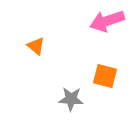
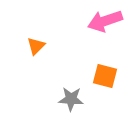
pink arrow: moved 2 px left
orange triangle: rotated 36 degrees clockwise
